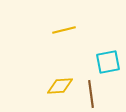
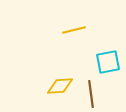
yellow line: moved 10 px right
